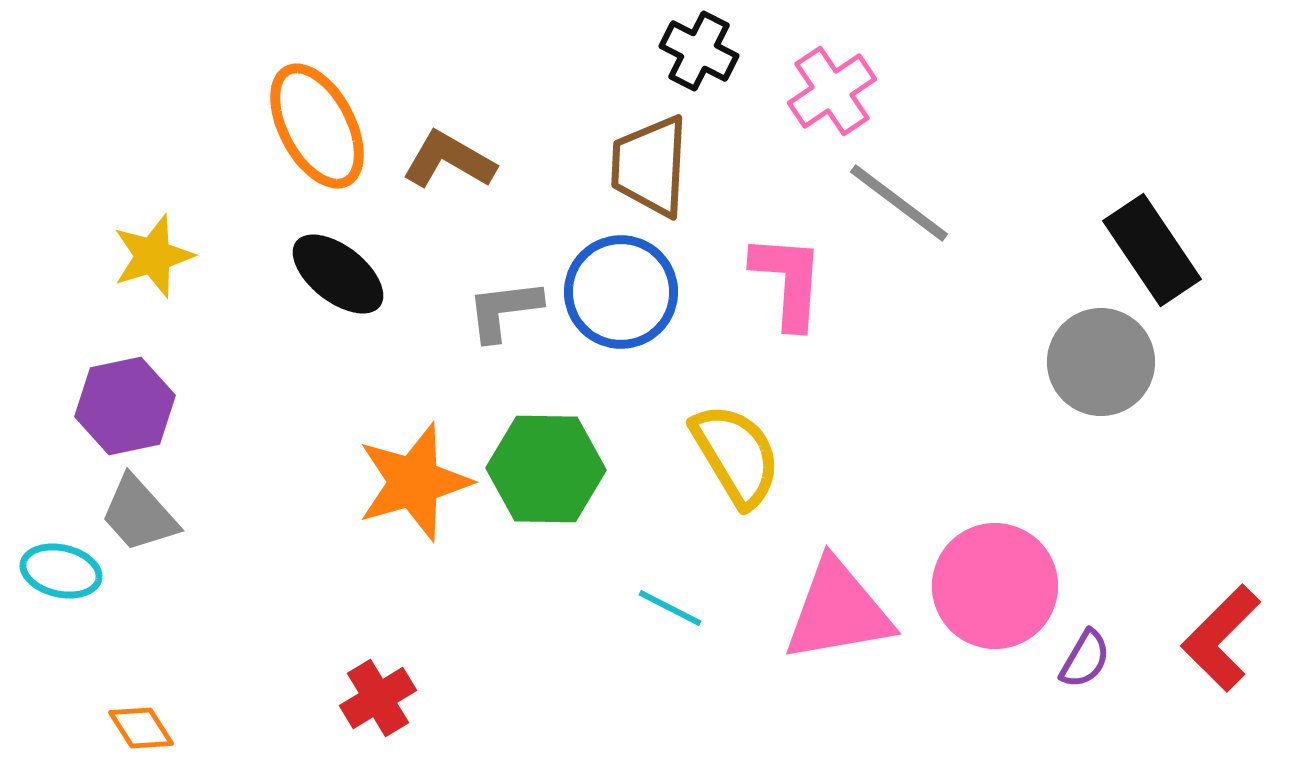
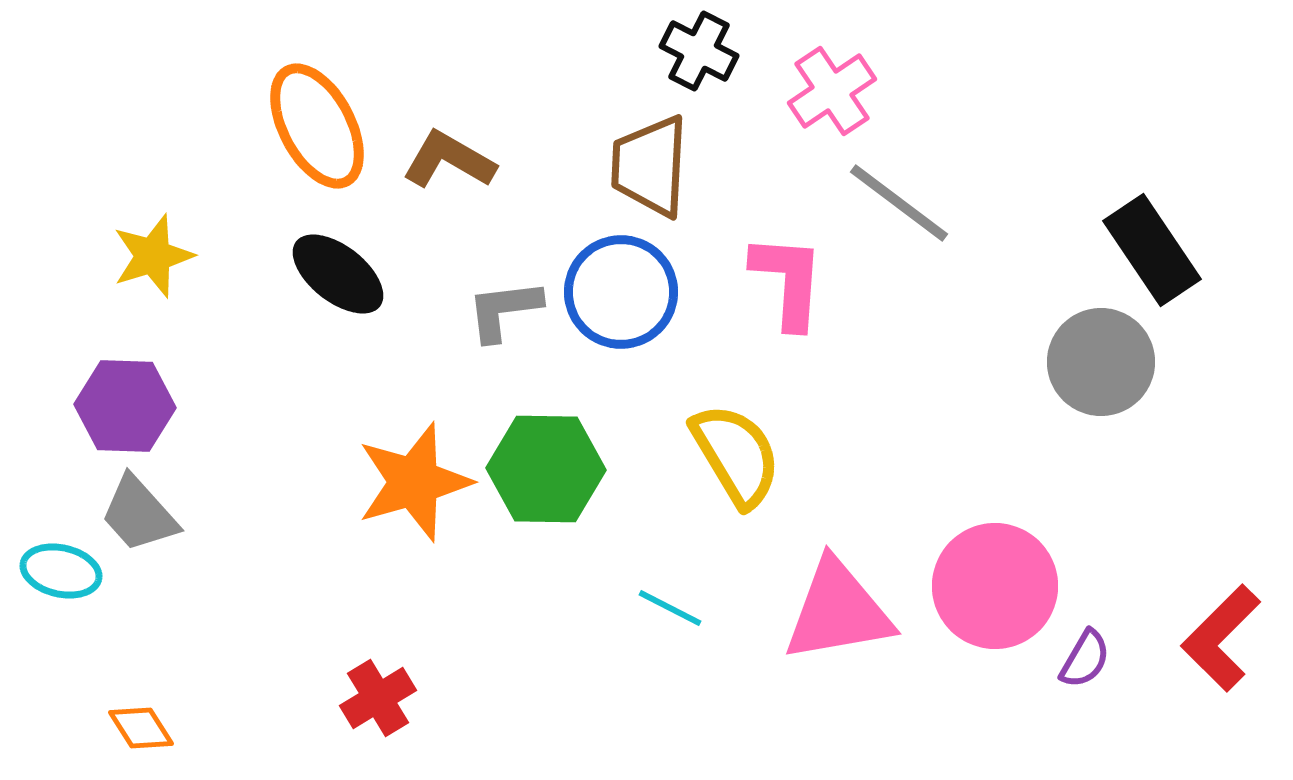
purple hexagon: rotated 14 degrees clockwise
